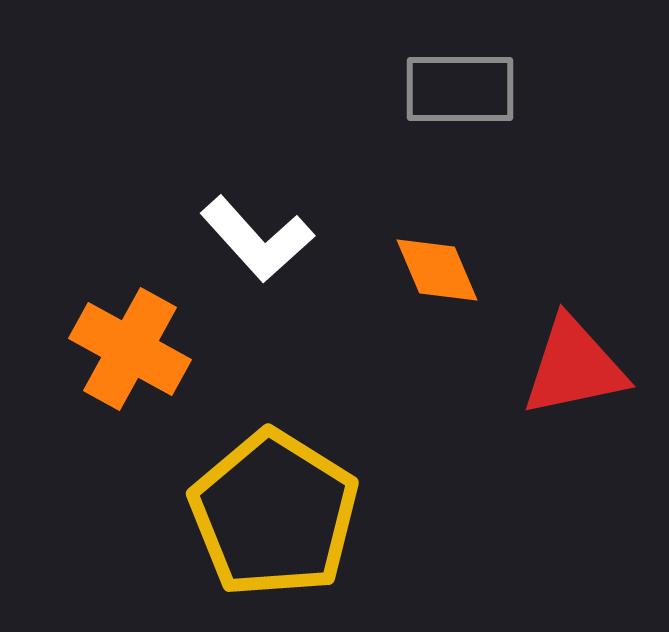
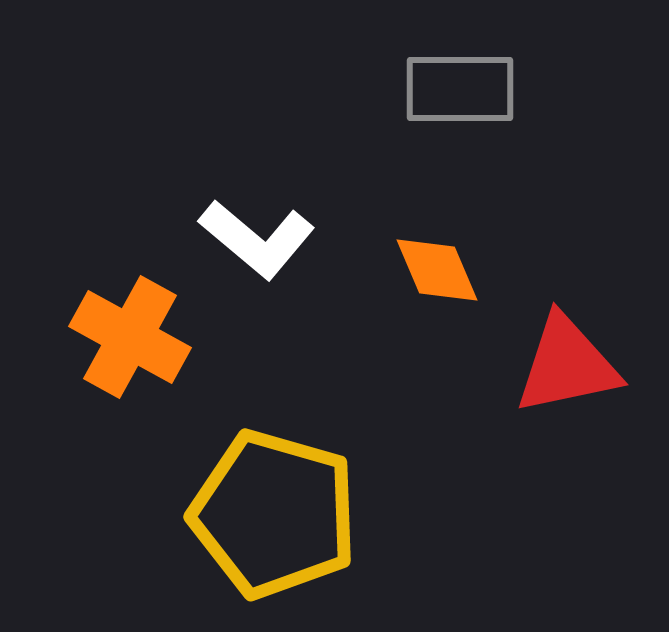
white L-shape: rotated 8 degrees counterclockwise
orange cross: moved 12 px up
red triangle: moved 7 px left, 2 px up
yellow pentagon: rotated 16 degrees counterclockwise
